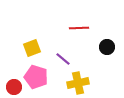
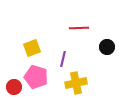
purple line: rotated 63 degrees clockwise
yellow cross: moved 2 px left
